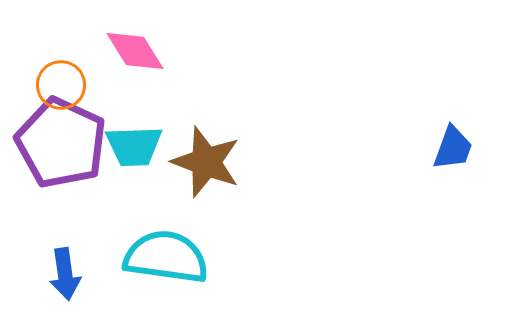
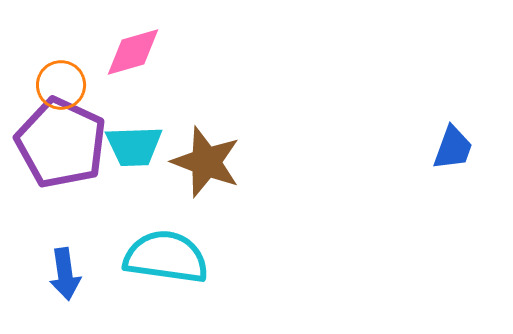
pink diamond: moved 2 px left, 1 px down; rotated 74 degrees counterclockwise
